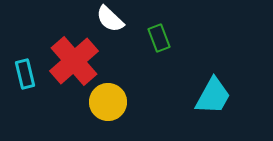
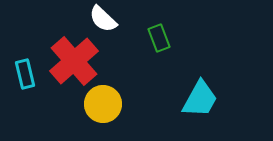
white semicircle: moved 7 px left
cyan trapezoid: moved 13 px left, 3 px down
yellow circle: moved 5 px left, 2 px down
